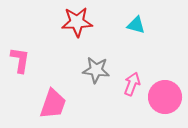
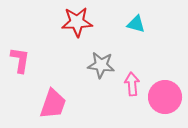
cyan triangle: moved 1 px up
gray star: moved 5 px right, 5 px up
pink arrow: rotated 25 degrees counterclockwise
